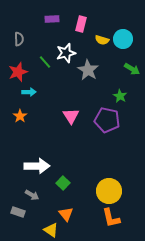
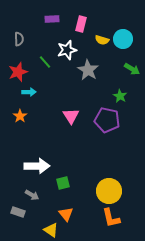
white star: moved 1 px right, 3 px up
green square: rotated 32 degrees clockwise
